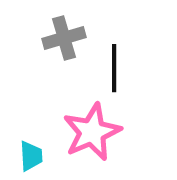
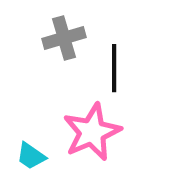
cyan trapezoid: rotated 128 degrees clockwise
